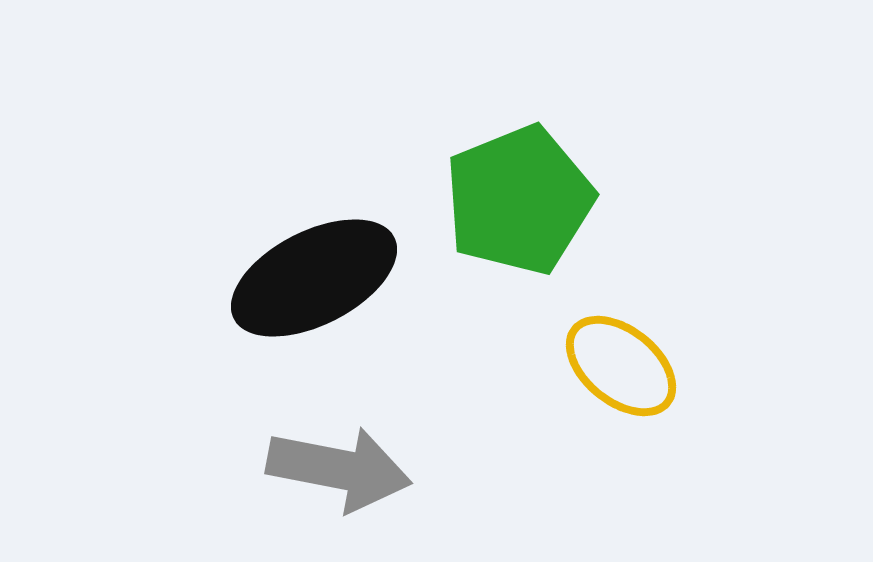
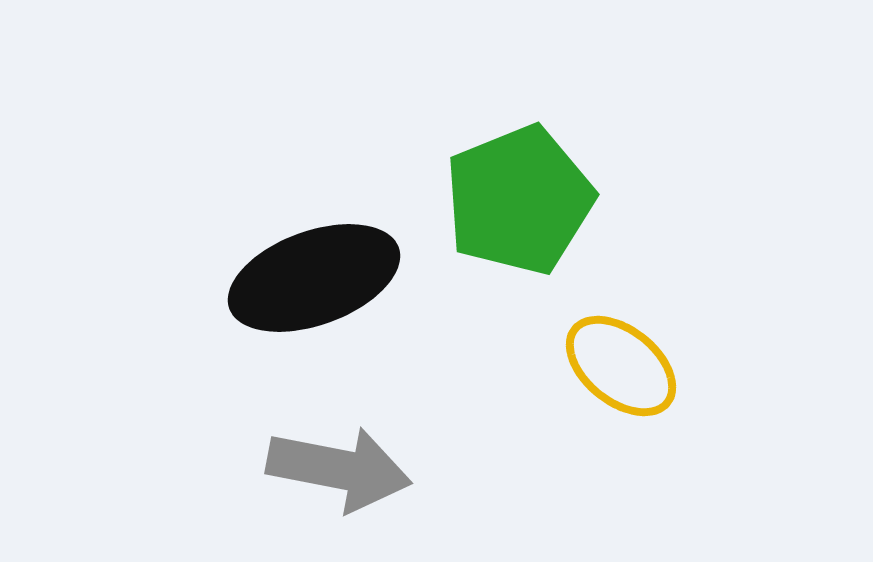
black ellipse: rotated 7 degrees clockwise
